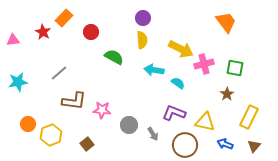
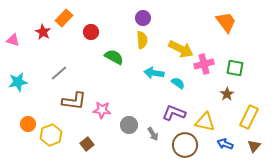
pink triangle: rotated 24 degrees clockwise
cyan arrow: moved 3 px down
